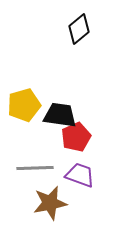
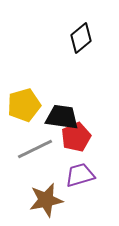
black diamond: moved 2 px right, 9 px down
black trapezoid: moved 2 px right, 2 px down
gray line: moved 19 px up; rotated 24 degrees counterclockwise
purple trapezoid: rotated 36 degrees counterclockwise
brown star: moved 4 px left, 3 px up
